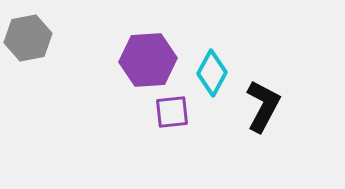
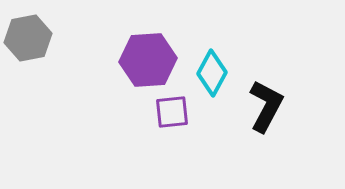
black L-shape: moved 3 px right
